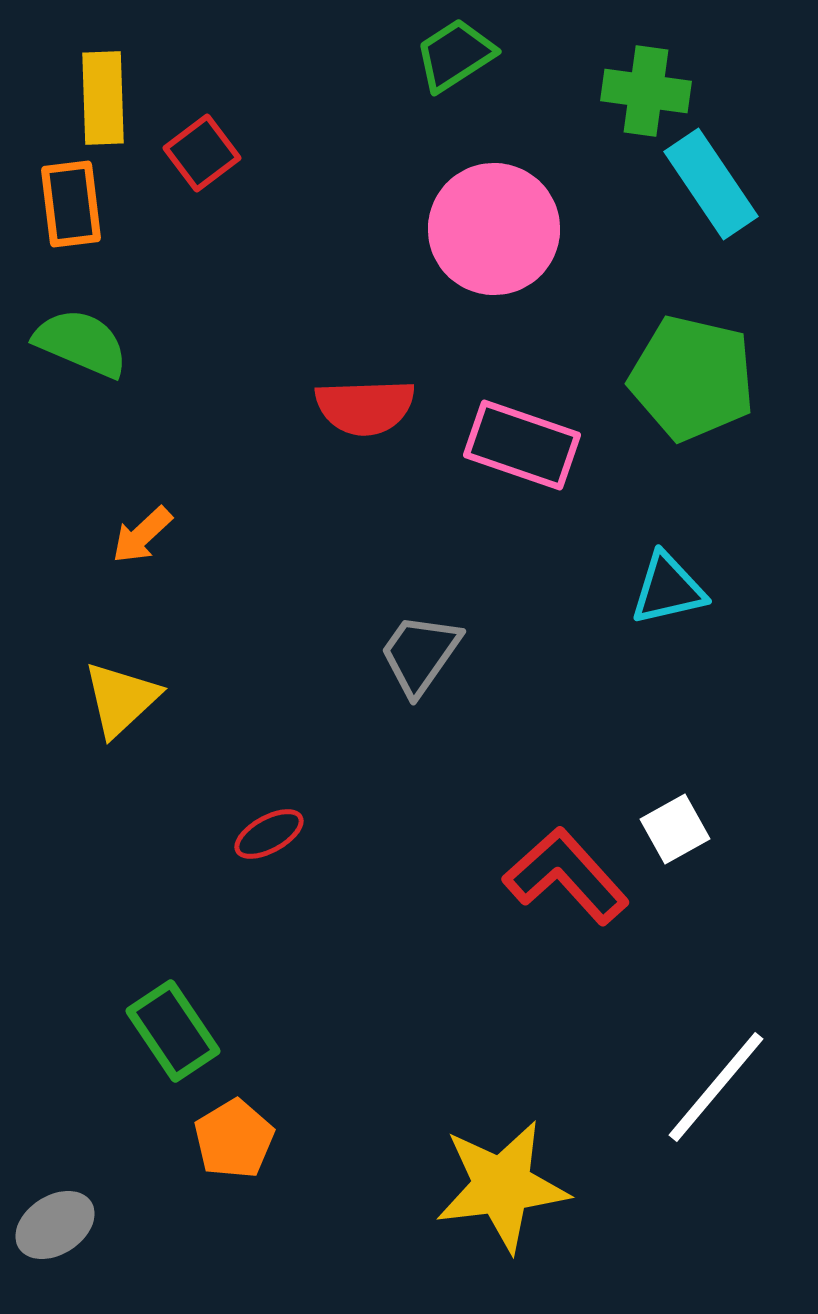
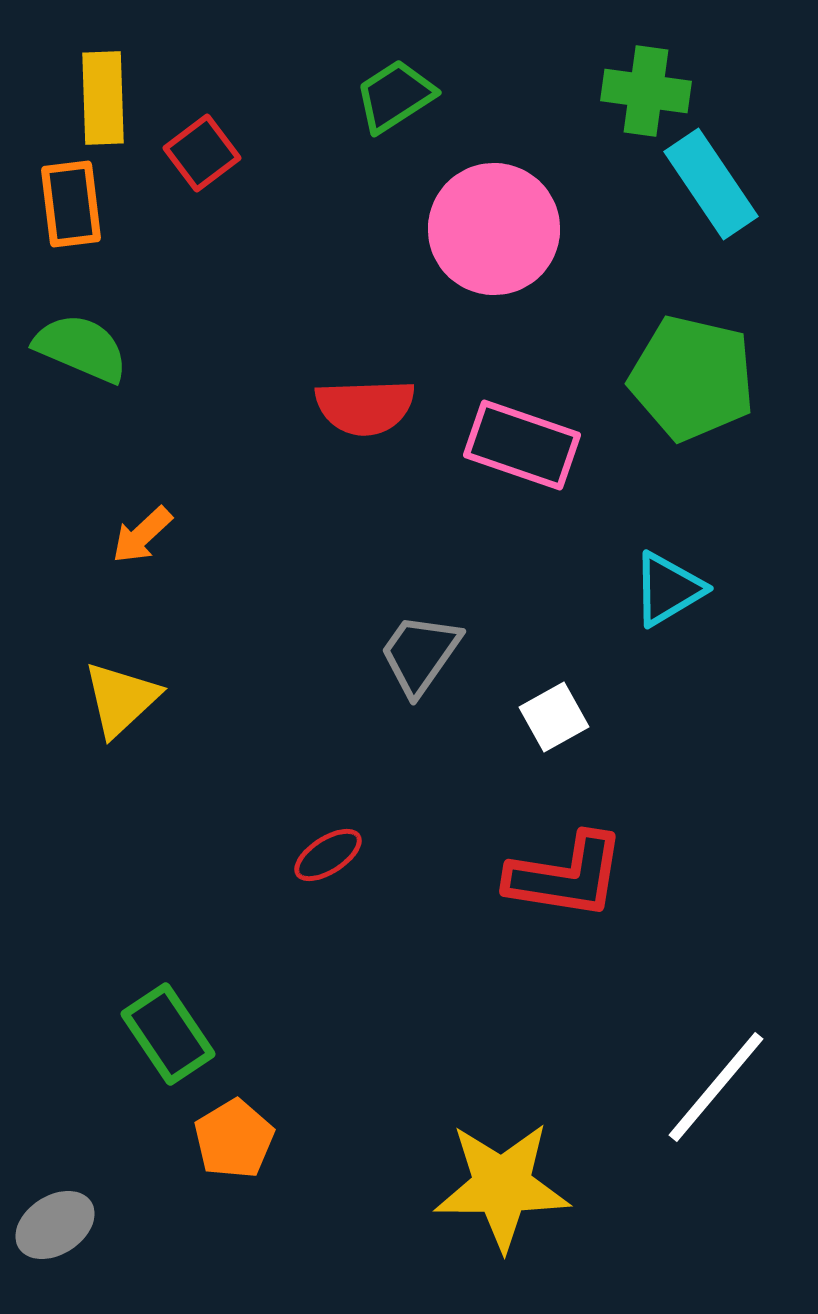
green trapezoid: moved 60 px left, 41 px down
green semicircle: moved 5 px down
cyan triangle: rotated 18 degrees counterclockwise
white square: moved 121 px left, 112 px up
red ellipse: moved 59 px right, 21 px down; rotated 4 degrees counterclockwise
red L-shape: rotated 141 degrees clockwise
green rectangle: moved 5 px left, 3 px down
yellow star: rotated 7 degrees clockwise
